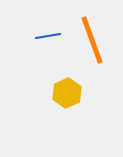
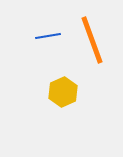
yellow hexagon: moved 4 px left, 1 px up
